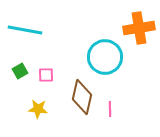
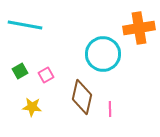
cyan line: moved 5 px up
cyan circle: moved 2 px left, 3 px up
pink square: rotated 28 degrees counterclockwise
yellow star: moved 6 px left, 2 px up
